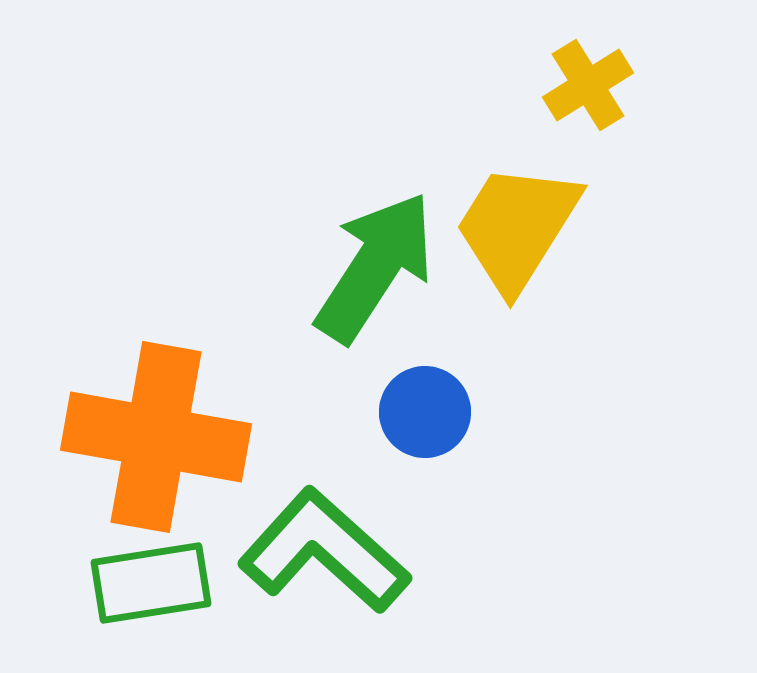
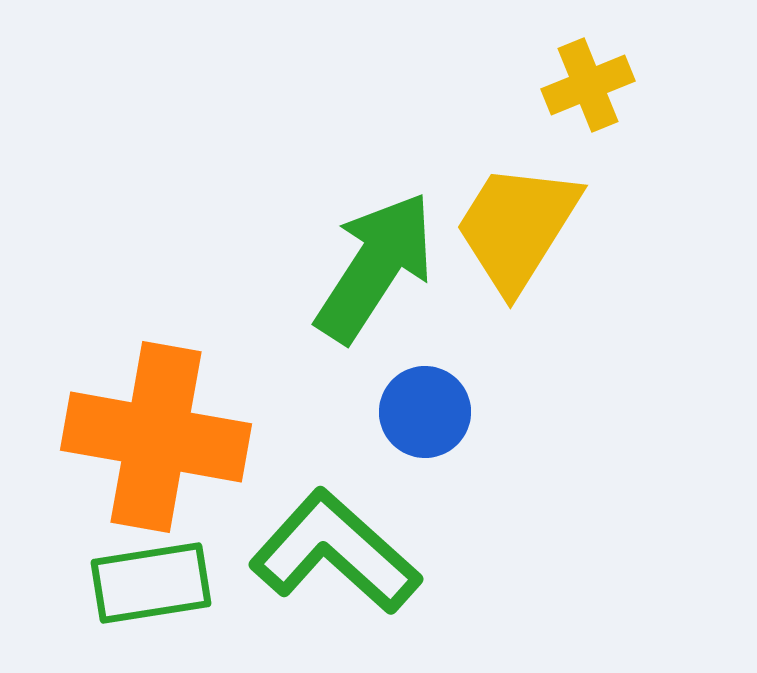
yellow cross: rotated 10 degrees clockwise
green L-shape: moved 11 px right, 1 px down
